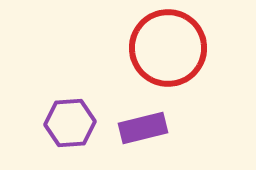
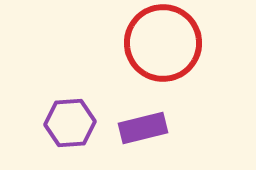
red circle: moved 5 px left, 5 px up
